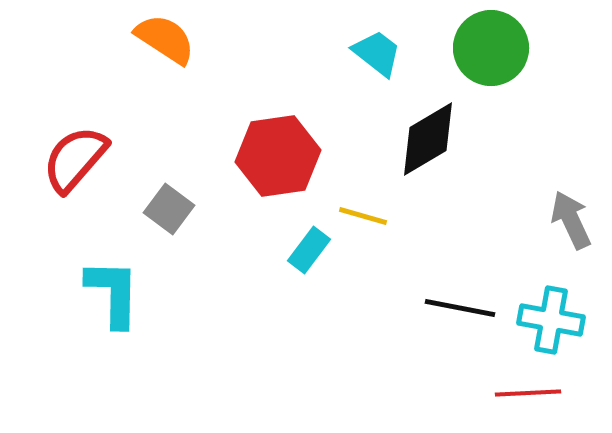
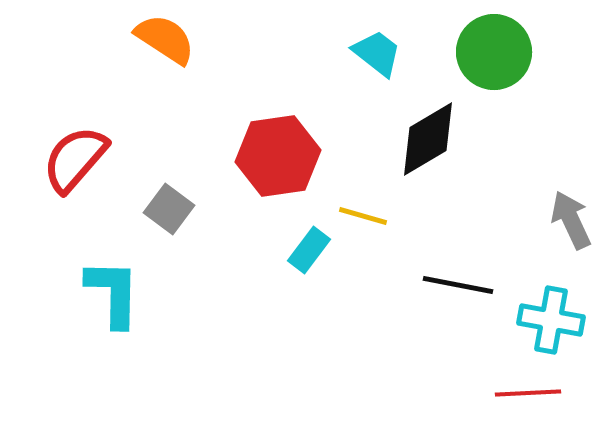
green circle: moved 3 px right, 4 px down
black line: moved 2 px left, 23 px up
